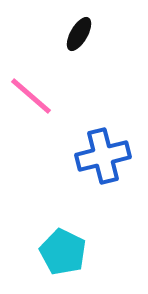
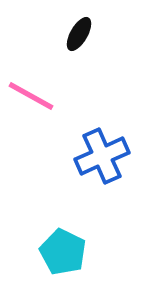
pink line: rotated 12 degrees counterclockwise
blue cross: moved 1 px left; rotated 10 degrees counterclockwise
